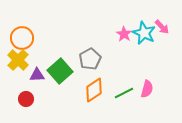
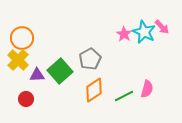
cyan star: moved 1 px up
green line: moved 3 px down
